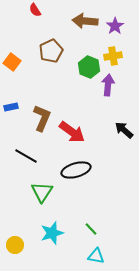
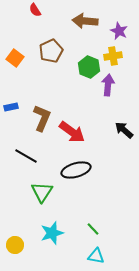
purple star: moved 4 px right, 5 px down; rotated 12 degrees counterclockwise
orange square: moved 3 px right, 4 px up
green line: moved 2 px right
